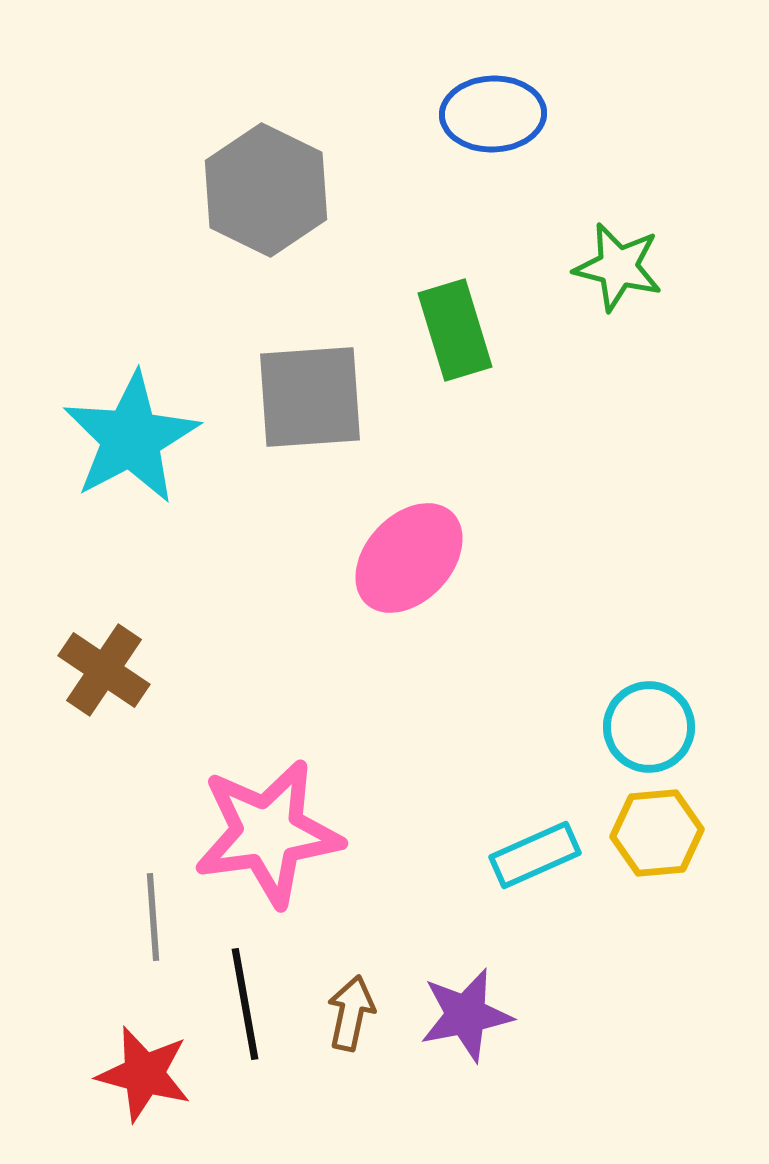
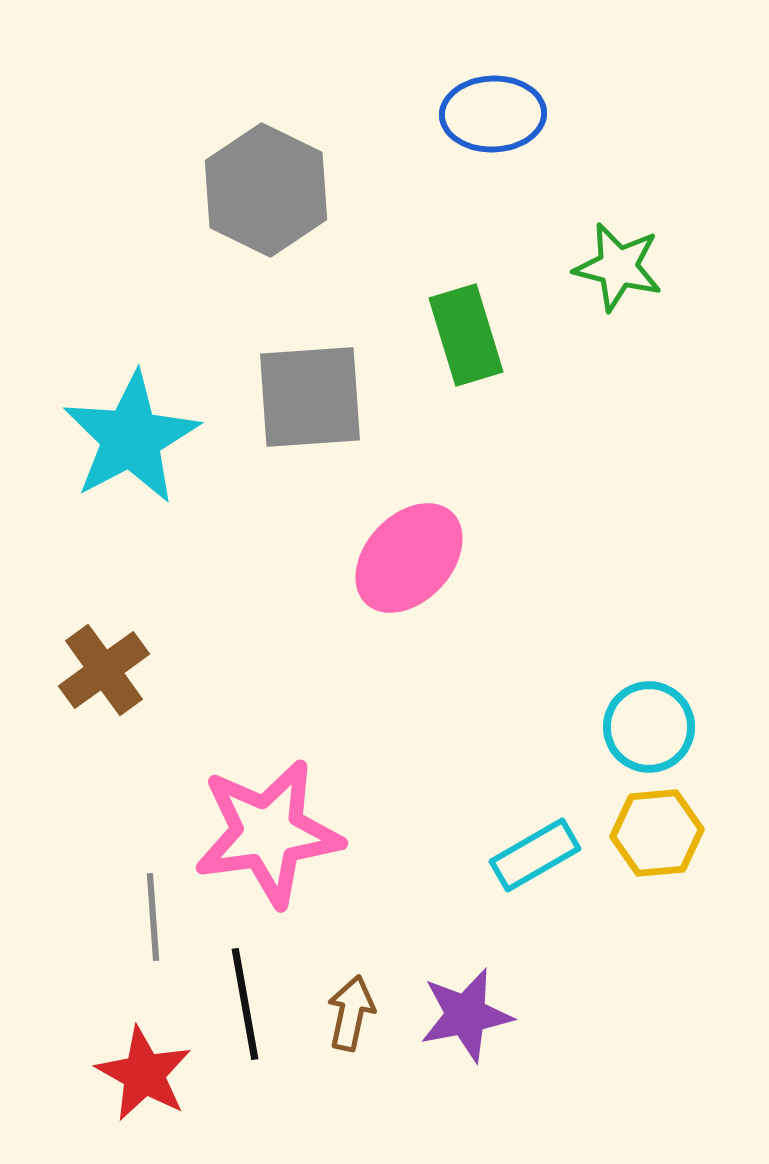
green rectangle: moved 11 px right, 5 px down
brown cross: rotated 20 degrees clockwise
cyan rectangle: rotated 6 degrees counterclockwise
red star: rotated 14 degrees clockwise
